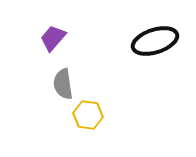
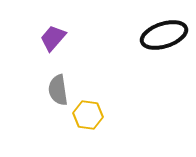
black ellipse: moved 9 px right, 6 px up
gray semicircle: moved 5 px left, 6 px down
